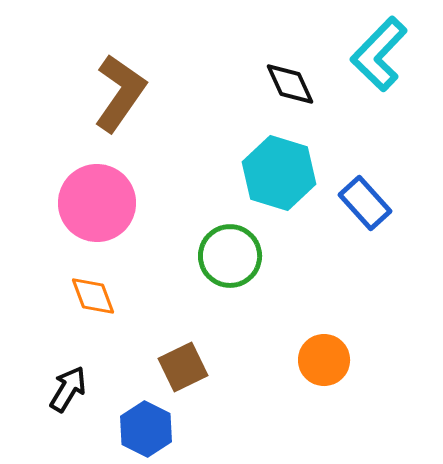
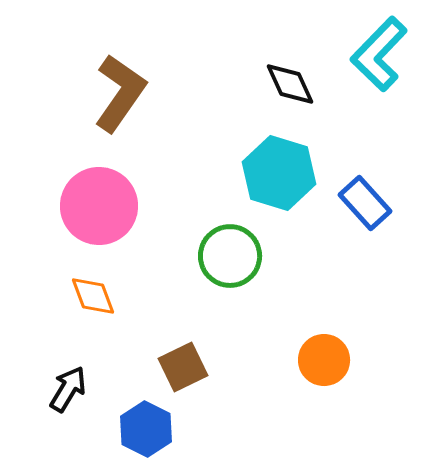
pink circle: moved 2 px right, 3 px down
